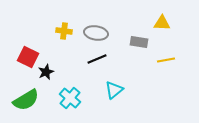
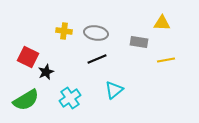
cyan cross: rotated 15 degrees clockwise
